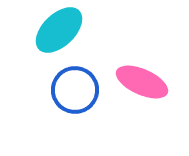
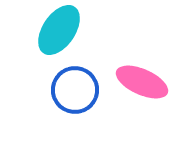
cyan ellipse: rotated 12 degrees counterclockwise
